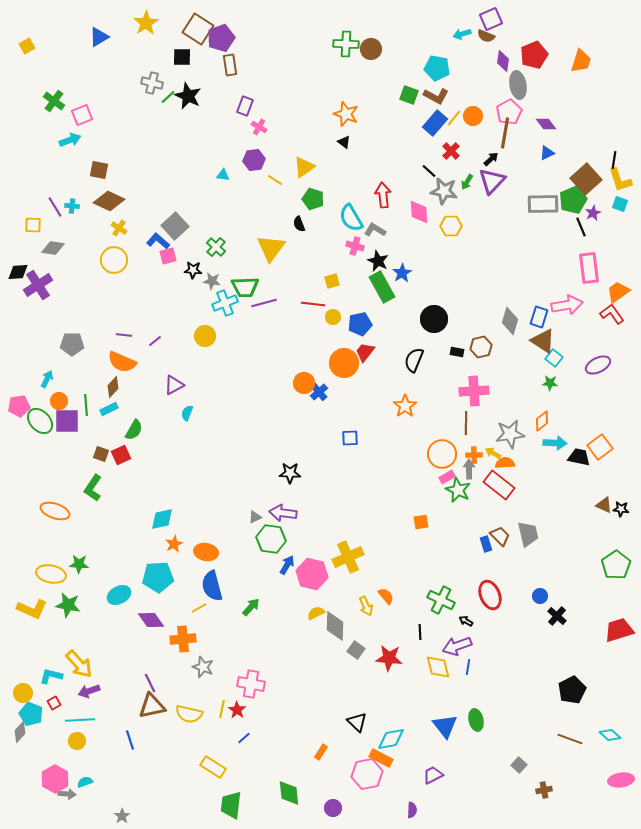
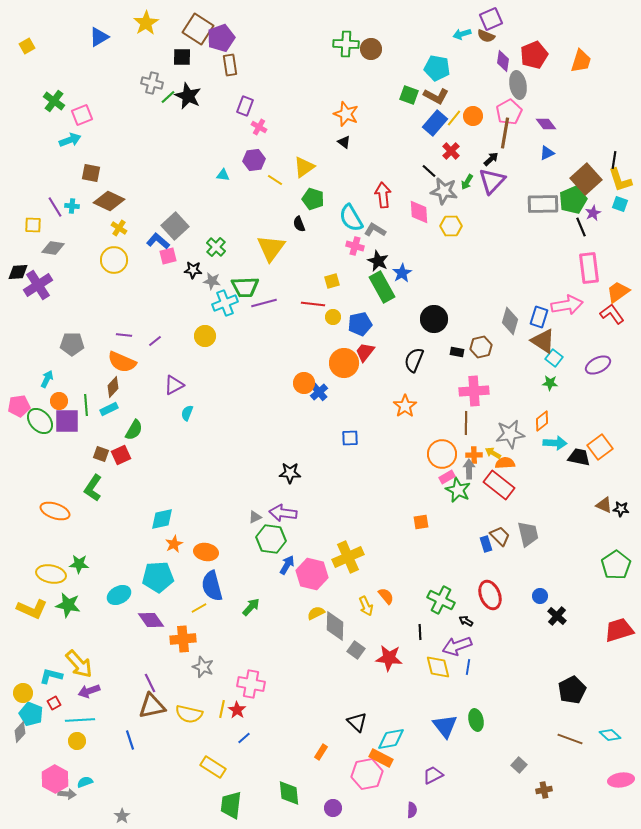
brown square at (99, 170): moved 8 px left, 3 px down
